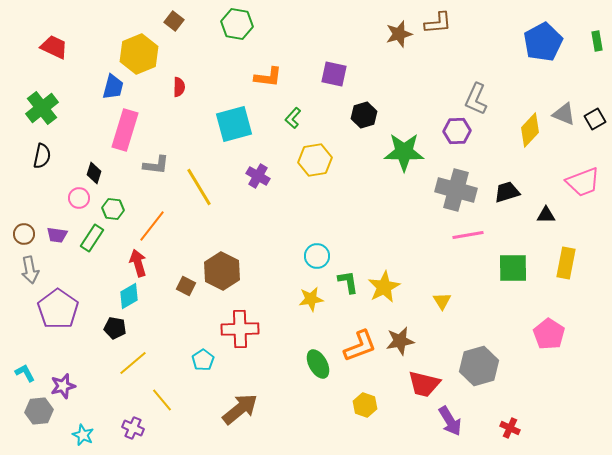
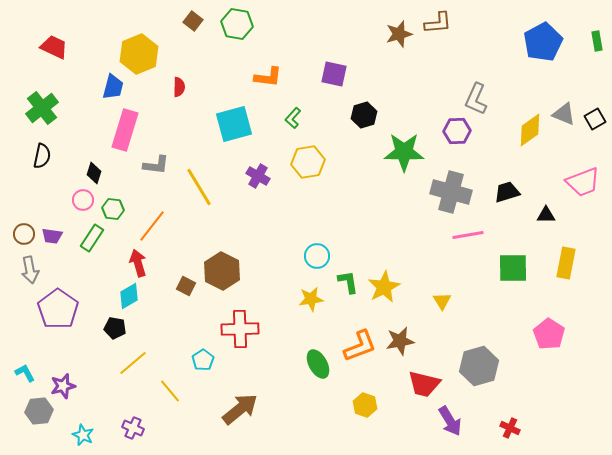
brown square at (174, 21): moved 19 px right
yellow diamond at (530, 130): rotated 12 degrees clockwise
yellow hexagon at (315, 160): moved 7 px left, 2 px down
gray cross at (456, 190): moved 5 px left, 2 px down
pink circle at (79, 198): moved 4 px right, 2 px down
purple trapezoid at (57, 235): moved 5 px left, 1 px down
yellow line at (162, 400): moved 8 px right, 9 px up
